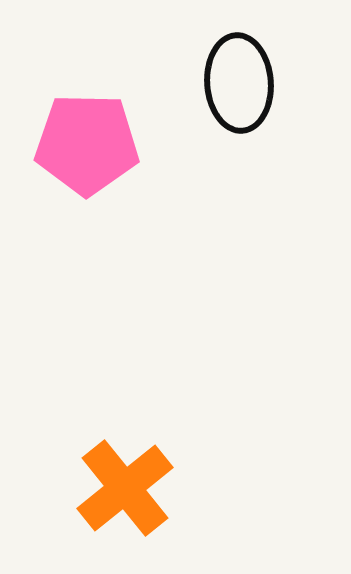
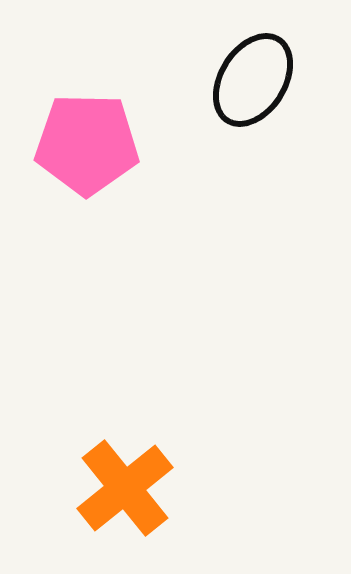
black ellipse: moved 14 px right, 3 px up; rotated 36 degrees clockwise
